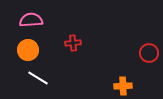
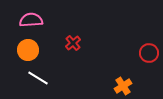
red cross: rotated 35 degrees counterclockwise
orange cross: rotated 30 degrees counterclockwise
